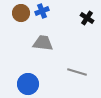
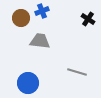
brown circle: moved 5 px down
black cross: moved 1 px right, 1 px down
gray trapezoid: moved 3 px left, 2 px up
blue circle: moved 1 px up
